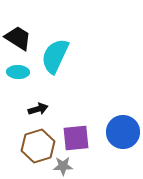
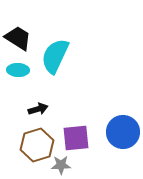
cyan ellipse: moved 2 px up
brown hexagon: moved 1 px left, 1 px up
gray star: moved 2 px left, 1 px up
